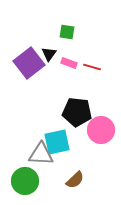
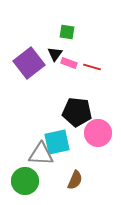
black triangle: moved 6 px right
pink circle: moved 3 px left, 3 px down
brown semicircle: rotated 24 degrees counterclockwise
